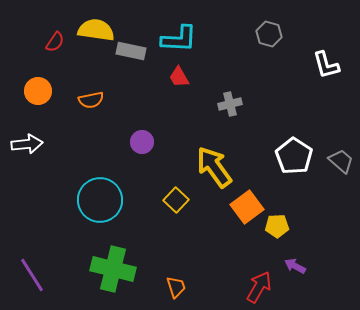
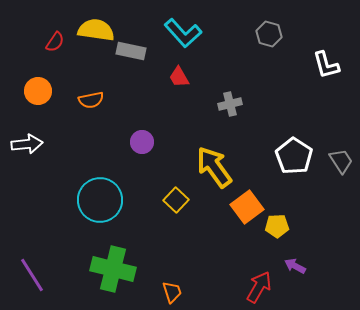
cyan L-shape: moved 4 px right, 6 px up; rotated 45 degrees clockwise
gray trapezoid: rotated 16 degrees clockwise
orange trapezoid: moved 4 px left, 5 px down
